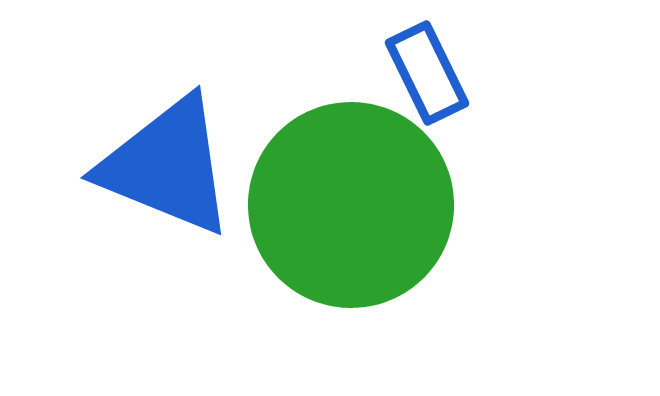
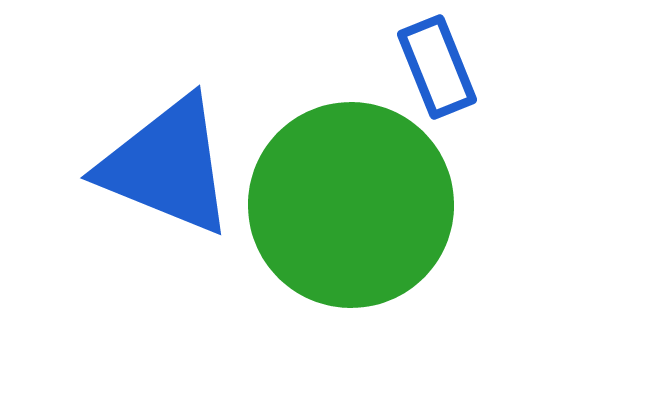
blue rectangle: moved 10 px right, 6 px up; rotated 4 degrees clockwise
